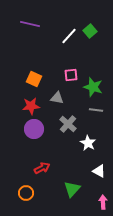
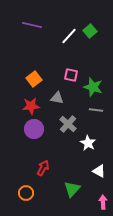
purple line: moved 2 px right, 1 px down
pink square: rotated 16 degrees clockwise
orange square: rotated 28 degrees clockwise
red arrow: moved 1 px right; rotated 35 degrees counterclockwise
